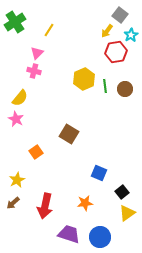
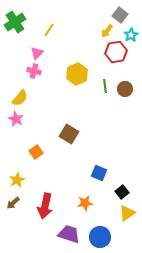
yellow hexagon: moved 7 px left, 5 px up
